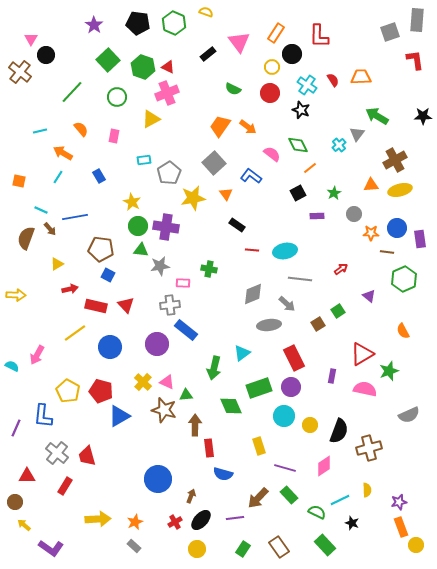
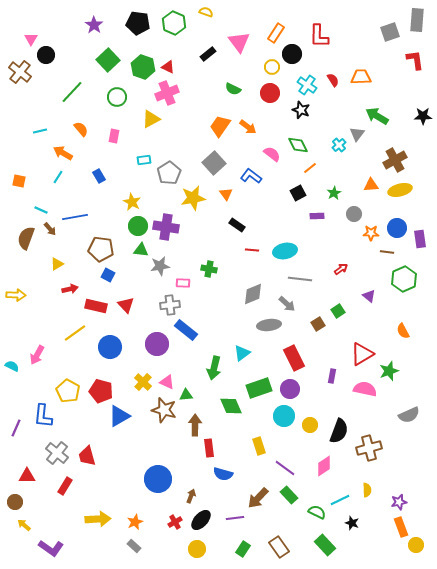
purple circle at (291, 387): moved 1 px left, 2 px down
purple line at (285, 468): rotated 20 degrees clockwise
